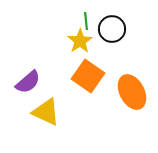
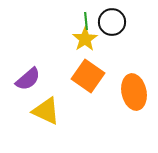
black circle: moved 7 px up
yellow star: moved 5 px right, 2 px up
purple semicircle: moved 3 px up
orange ellipse: moved 2 px right; rotated 16 degrees clockwise
yellow triangle: moved 1 px up
